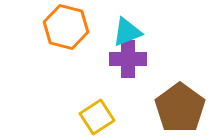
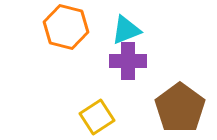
cyan triangle: moved 1 px left, 2 px up
purple cross: moved 2 px down
